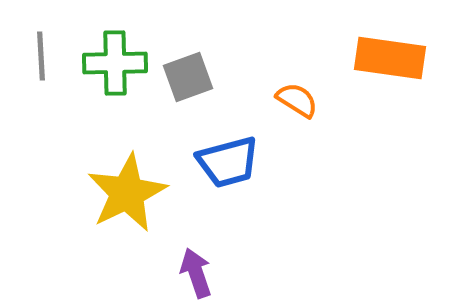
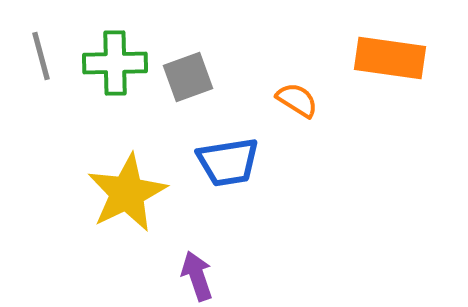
gray line: rotated 12 degrees counterclockwise
blue trapezoid: rotated 6 degrees clockwise
purple arrow: moved 1 px right, 3 px down
